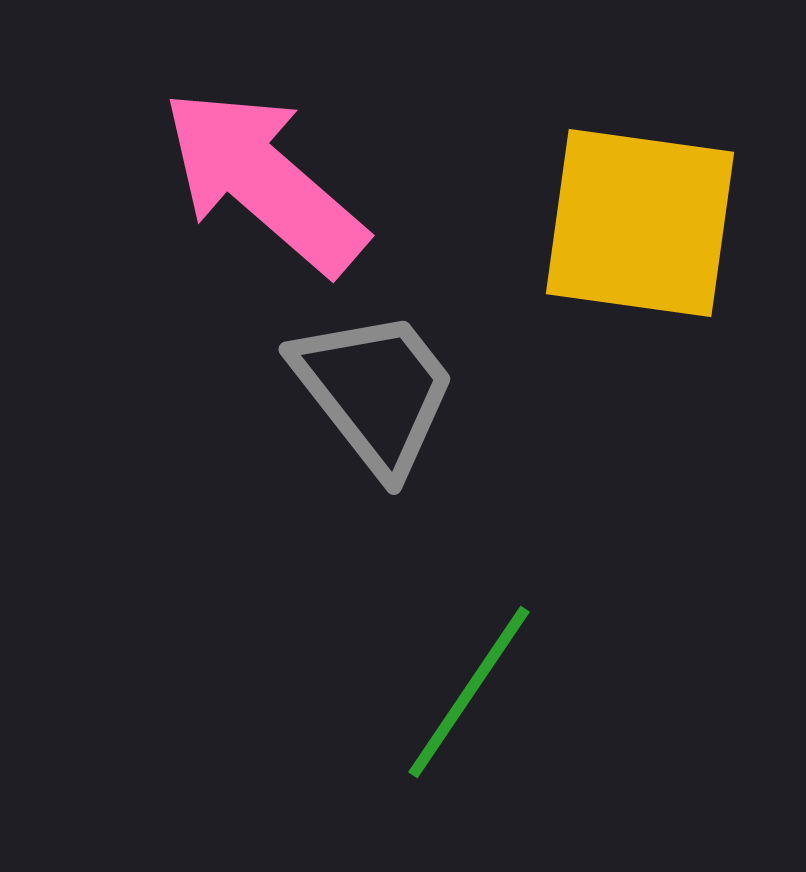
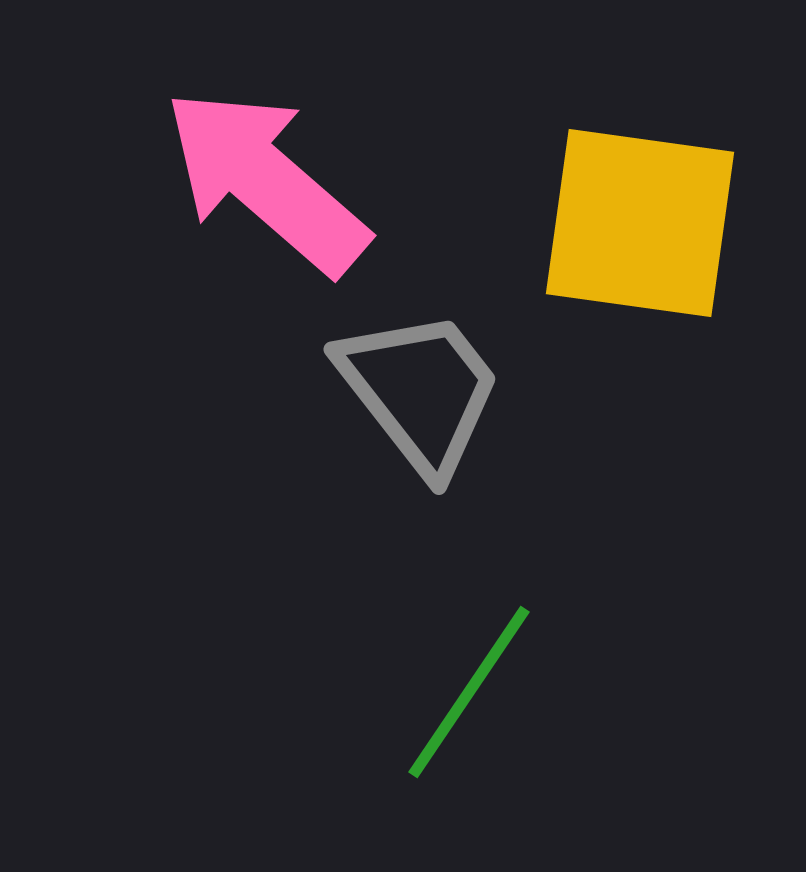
pink arrow: moved 2 px right
gray trapezoid: moved 45 px right
